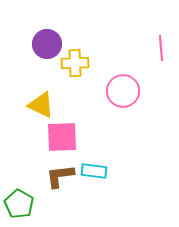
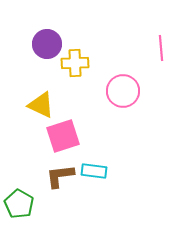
pink square: moved 1 px right, 1 px up; rotated 16 degrees counterclockwise
